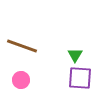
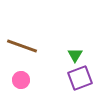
purple square: rotated 25 degrees counterclockwise
